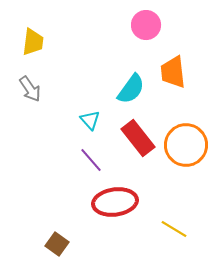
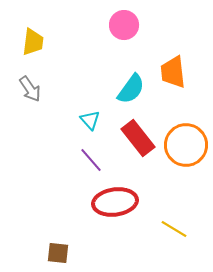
pink circle: moved 22 px left
brown square: moved 1 px right, 9 px down; rotated 30 degrees counterclockwise
